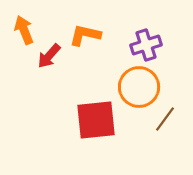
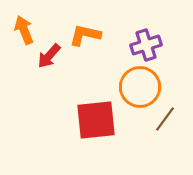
orange circle: moved 1 px right
